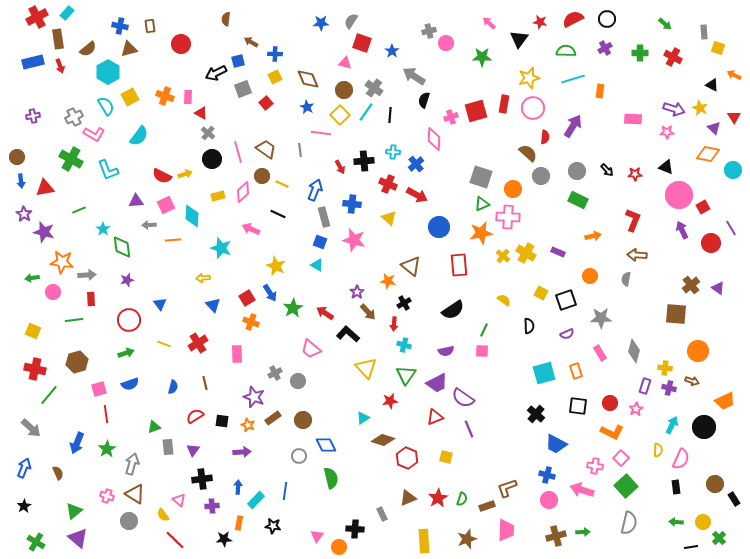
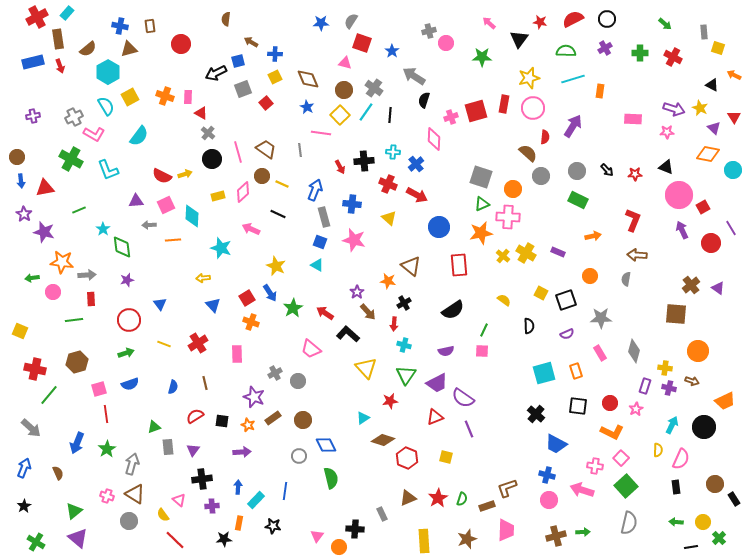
yellow square at (33, 331): moved 13 px left
